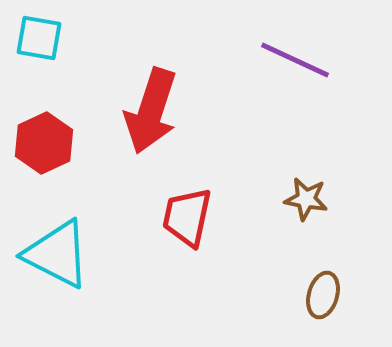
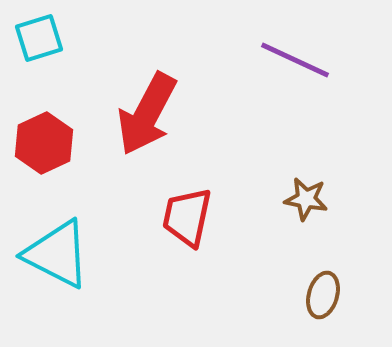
cyan square: rotated 27 degrees counterclockwise
red arrow: moved 4 px left, 3 px down; rotated 10 degrees clockwise
